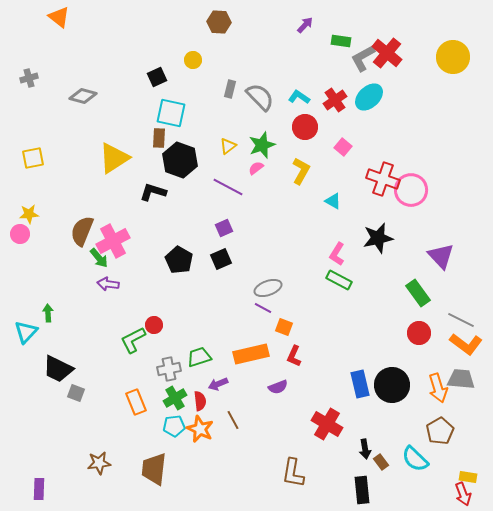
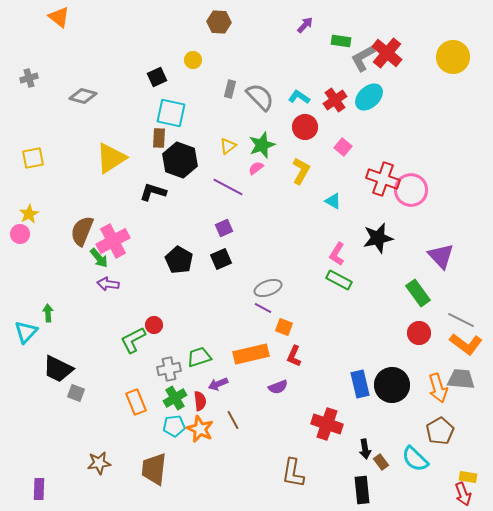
yellow triangle at (114, 158): moved 3 px left
yellow star at (29, 214): rotated 24 degrees counterclockwise
red cross at (327, 424): rotated 12 degrees counterclockwise
